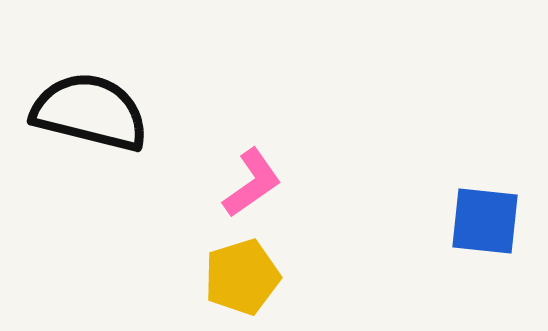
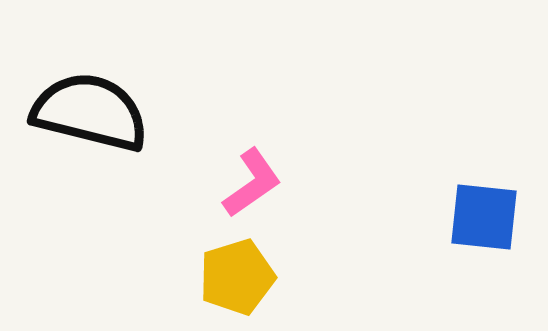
blue square: moved 1 px left, 4 px up
yellow pentagon: moved 5 px left
